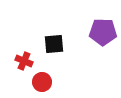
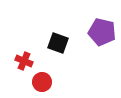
purple pentagon: moved 1 px left; rotated 12 degrees clockwise
black square: moved 4 px right, 1 px up; rotated 25 degrees clockwise
